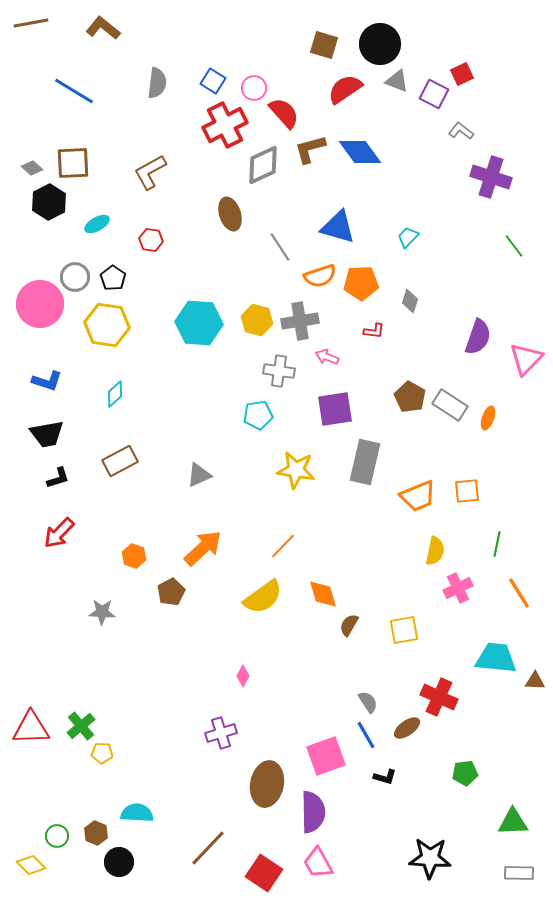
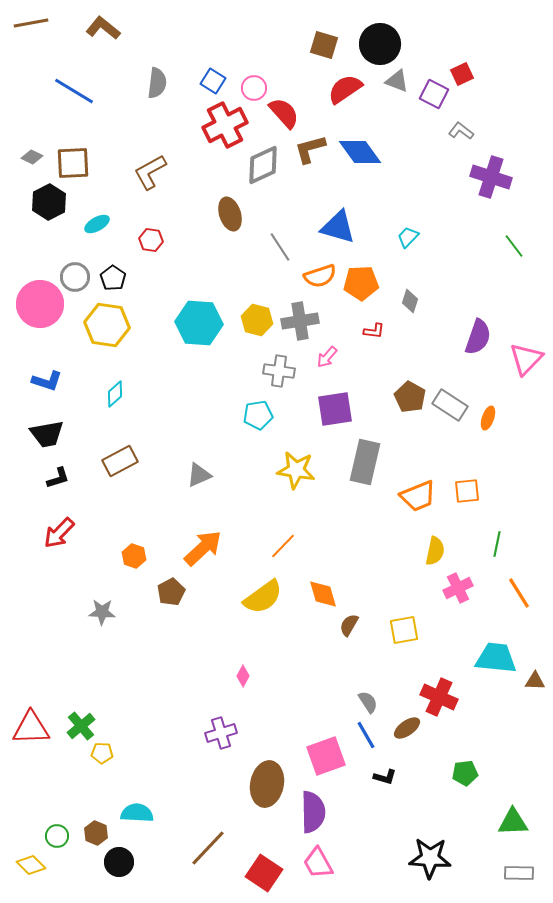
gray diamond at (32, 168): moved 11 px up; rotated 15 degrees counterclockwise
pink arrow at (327, 357): rotated 70 degrees counterclockwise
